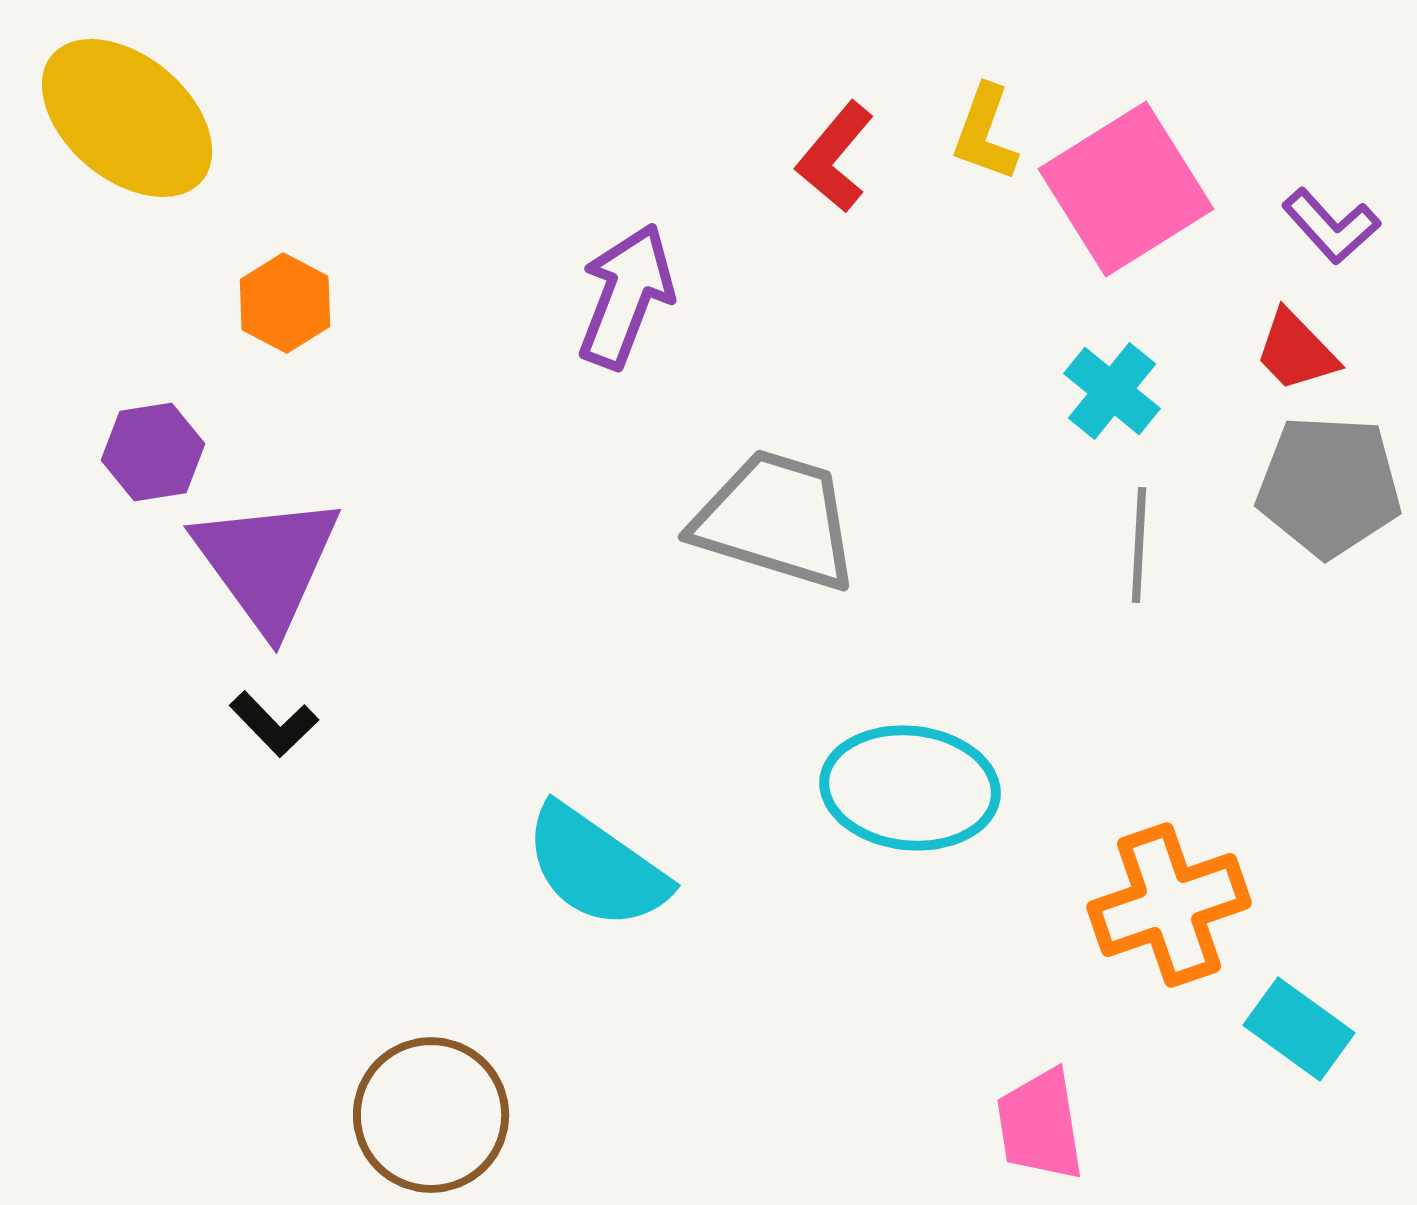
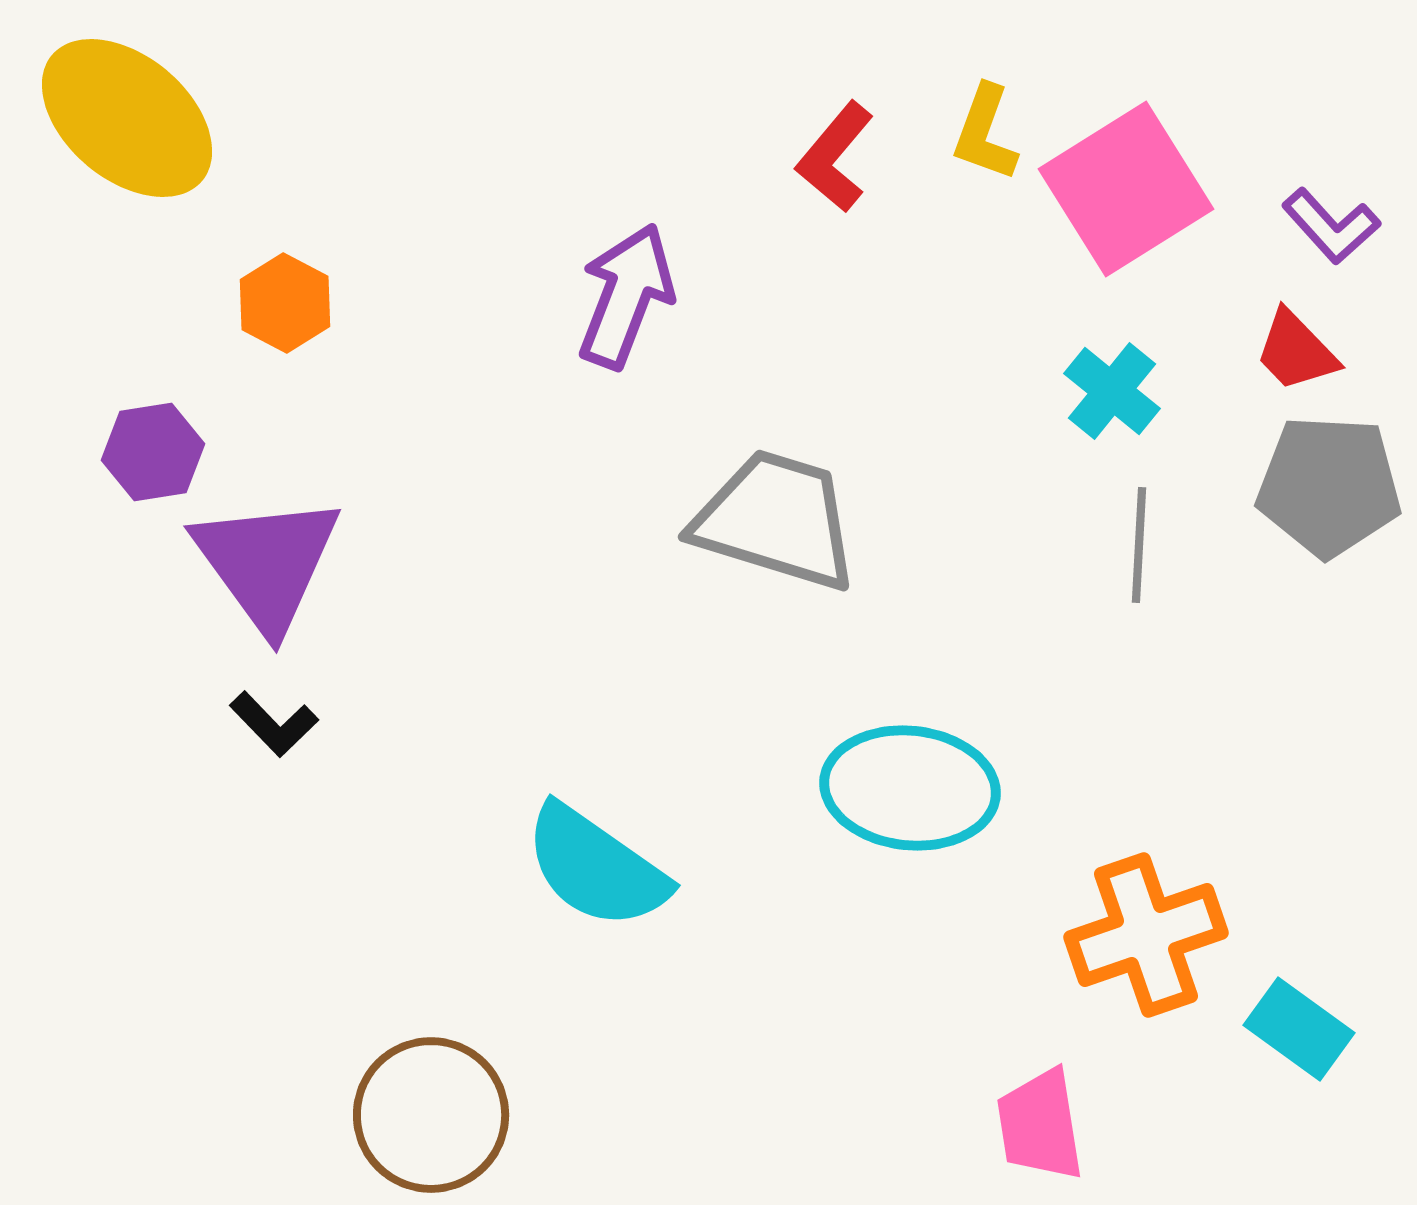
orange cross: moved 23 px left, 30 px down
